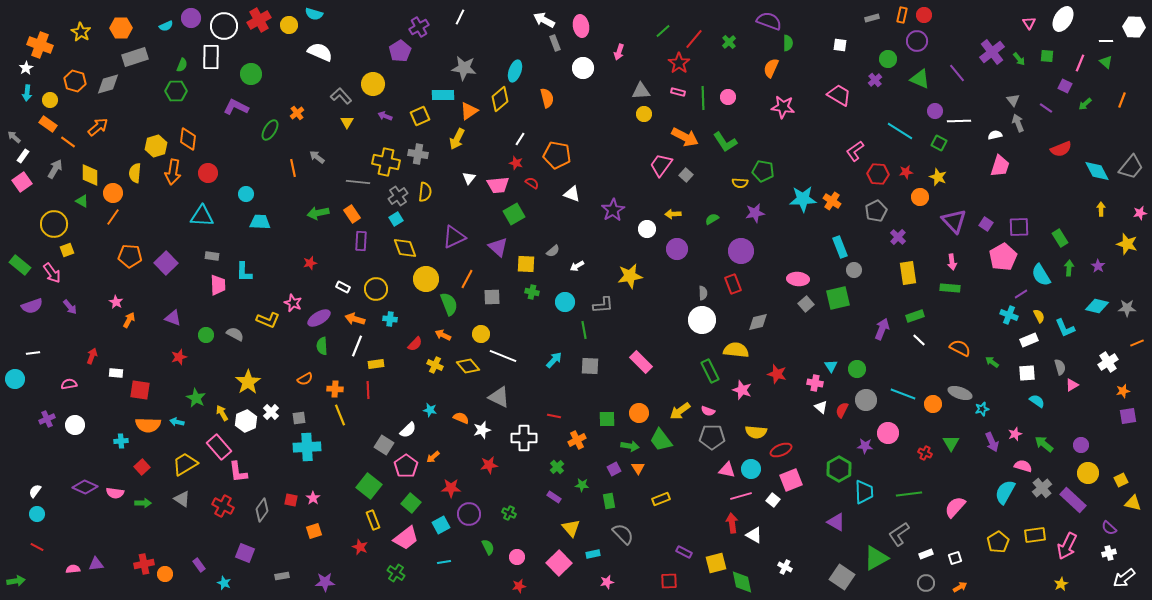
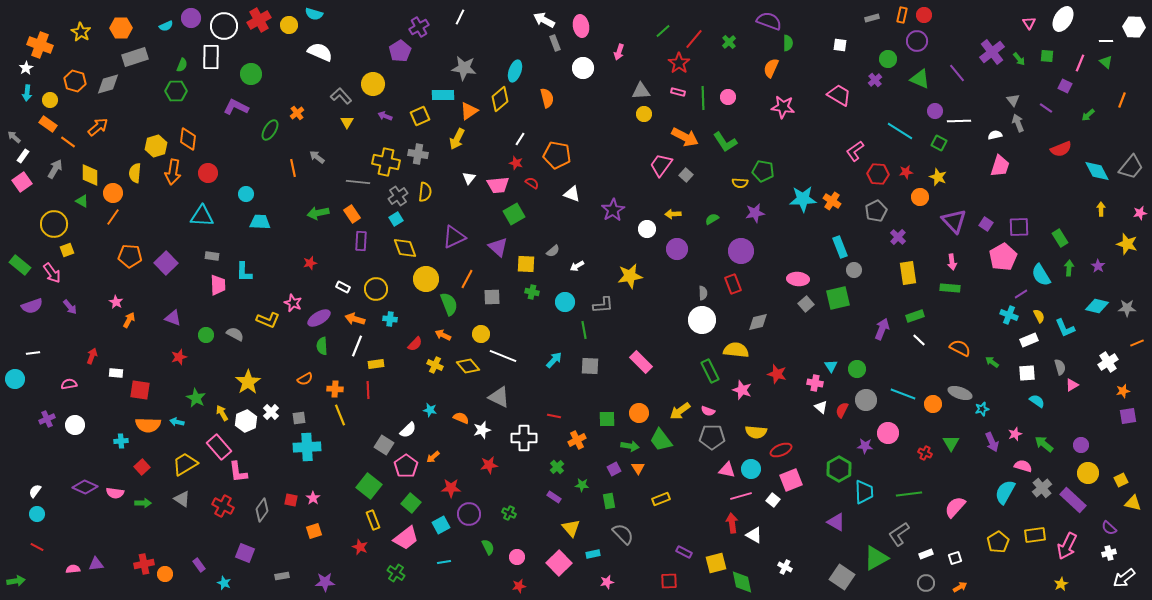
green arrow at (1085, 104): moved 3 px right, 11 px down
